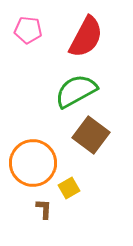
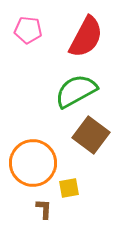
yellow square: rotated 20 degrees clockwise
